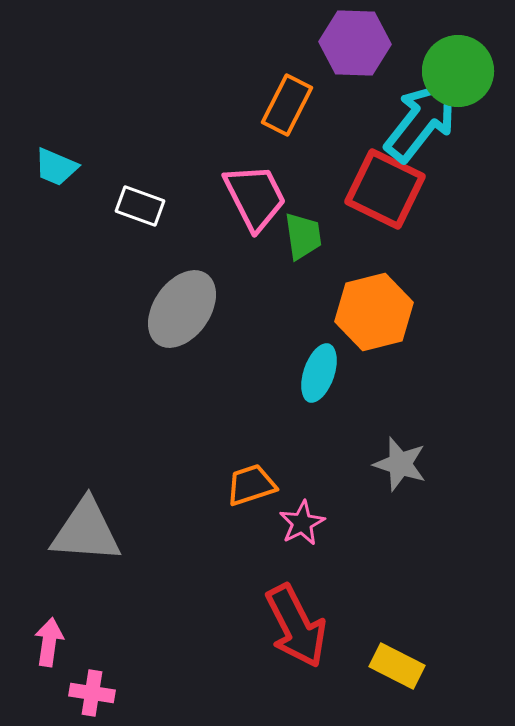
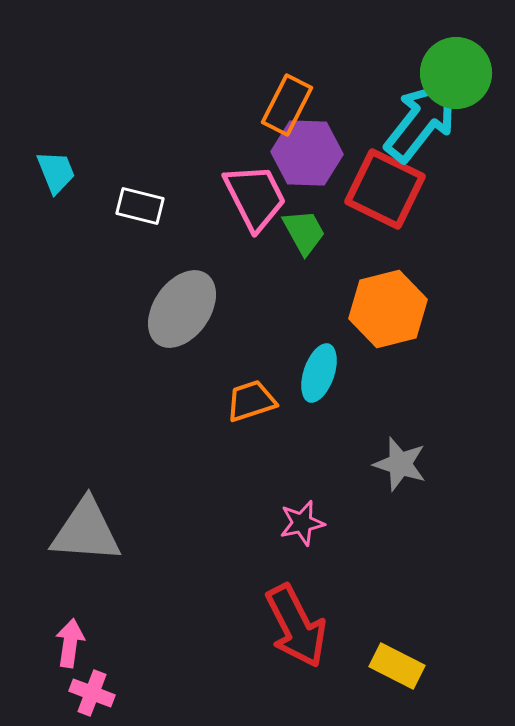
purple hexagon: moved 48 px left, 110 px down
green circle: moved 2 px left, 2 px down
cyan trapezoid: moved 5 px down; rotated 135 degrees counterclockwise
white rectangle: rotated 6 degrees counterclockwise
green trapezoid: moved 1 px right, 4 px up; rotated 21 degrees counterclockwise
orange hexagon: moved 14 px right, 3 px up
orange trapezoid: moved 84 px up
pink star: rotated 15 degrees clockwise
pink arrow: moved 21 px right, 1 px down
pink cross: rotated 12 degrees clockwise
